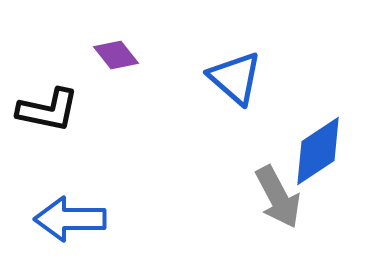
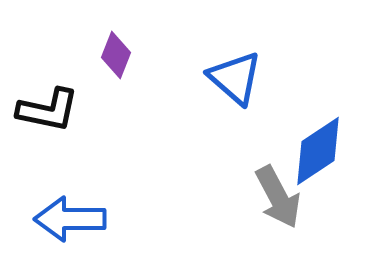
purple diamond: rotated 60 degrees clockwise
